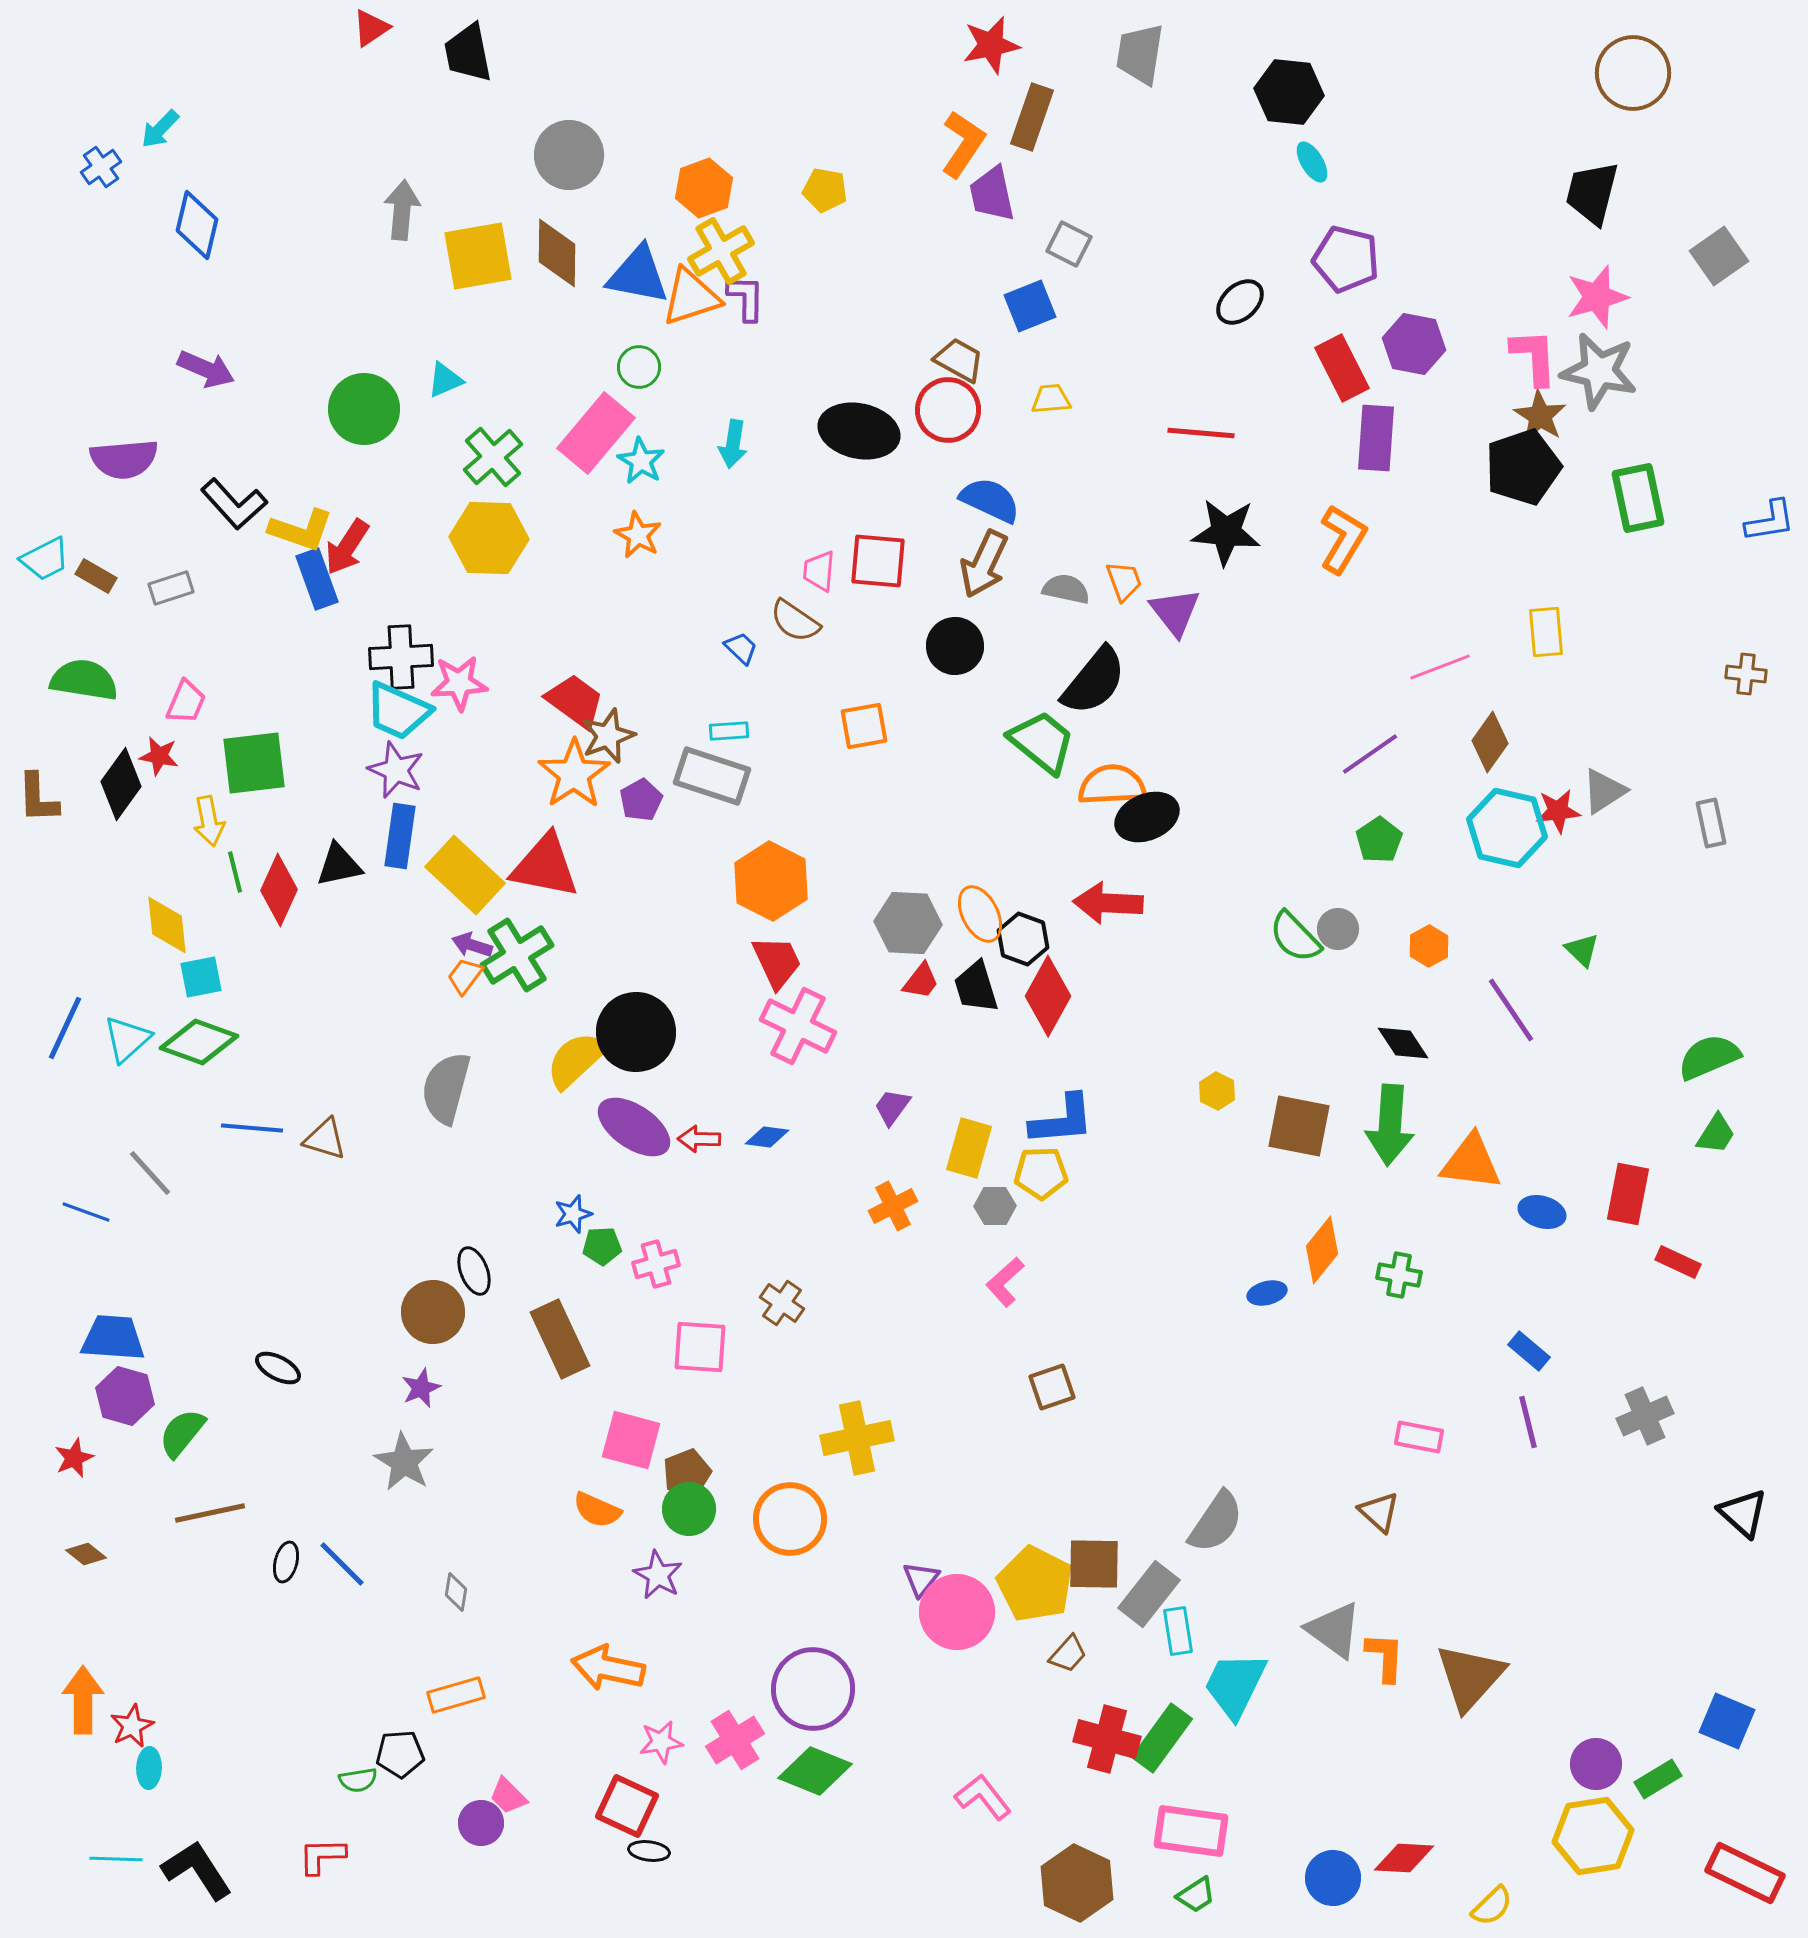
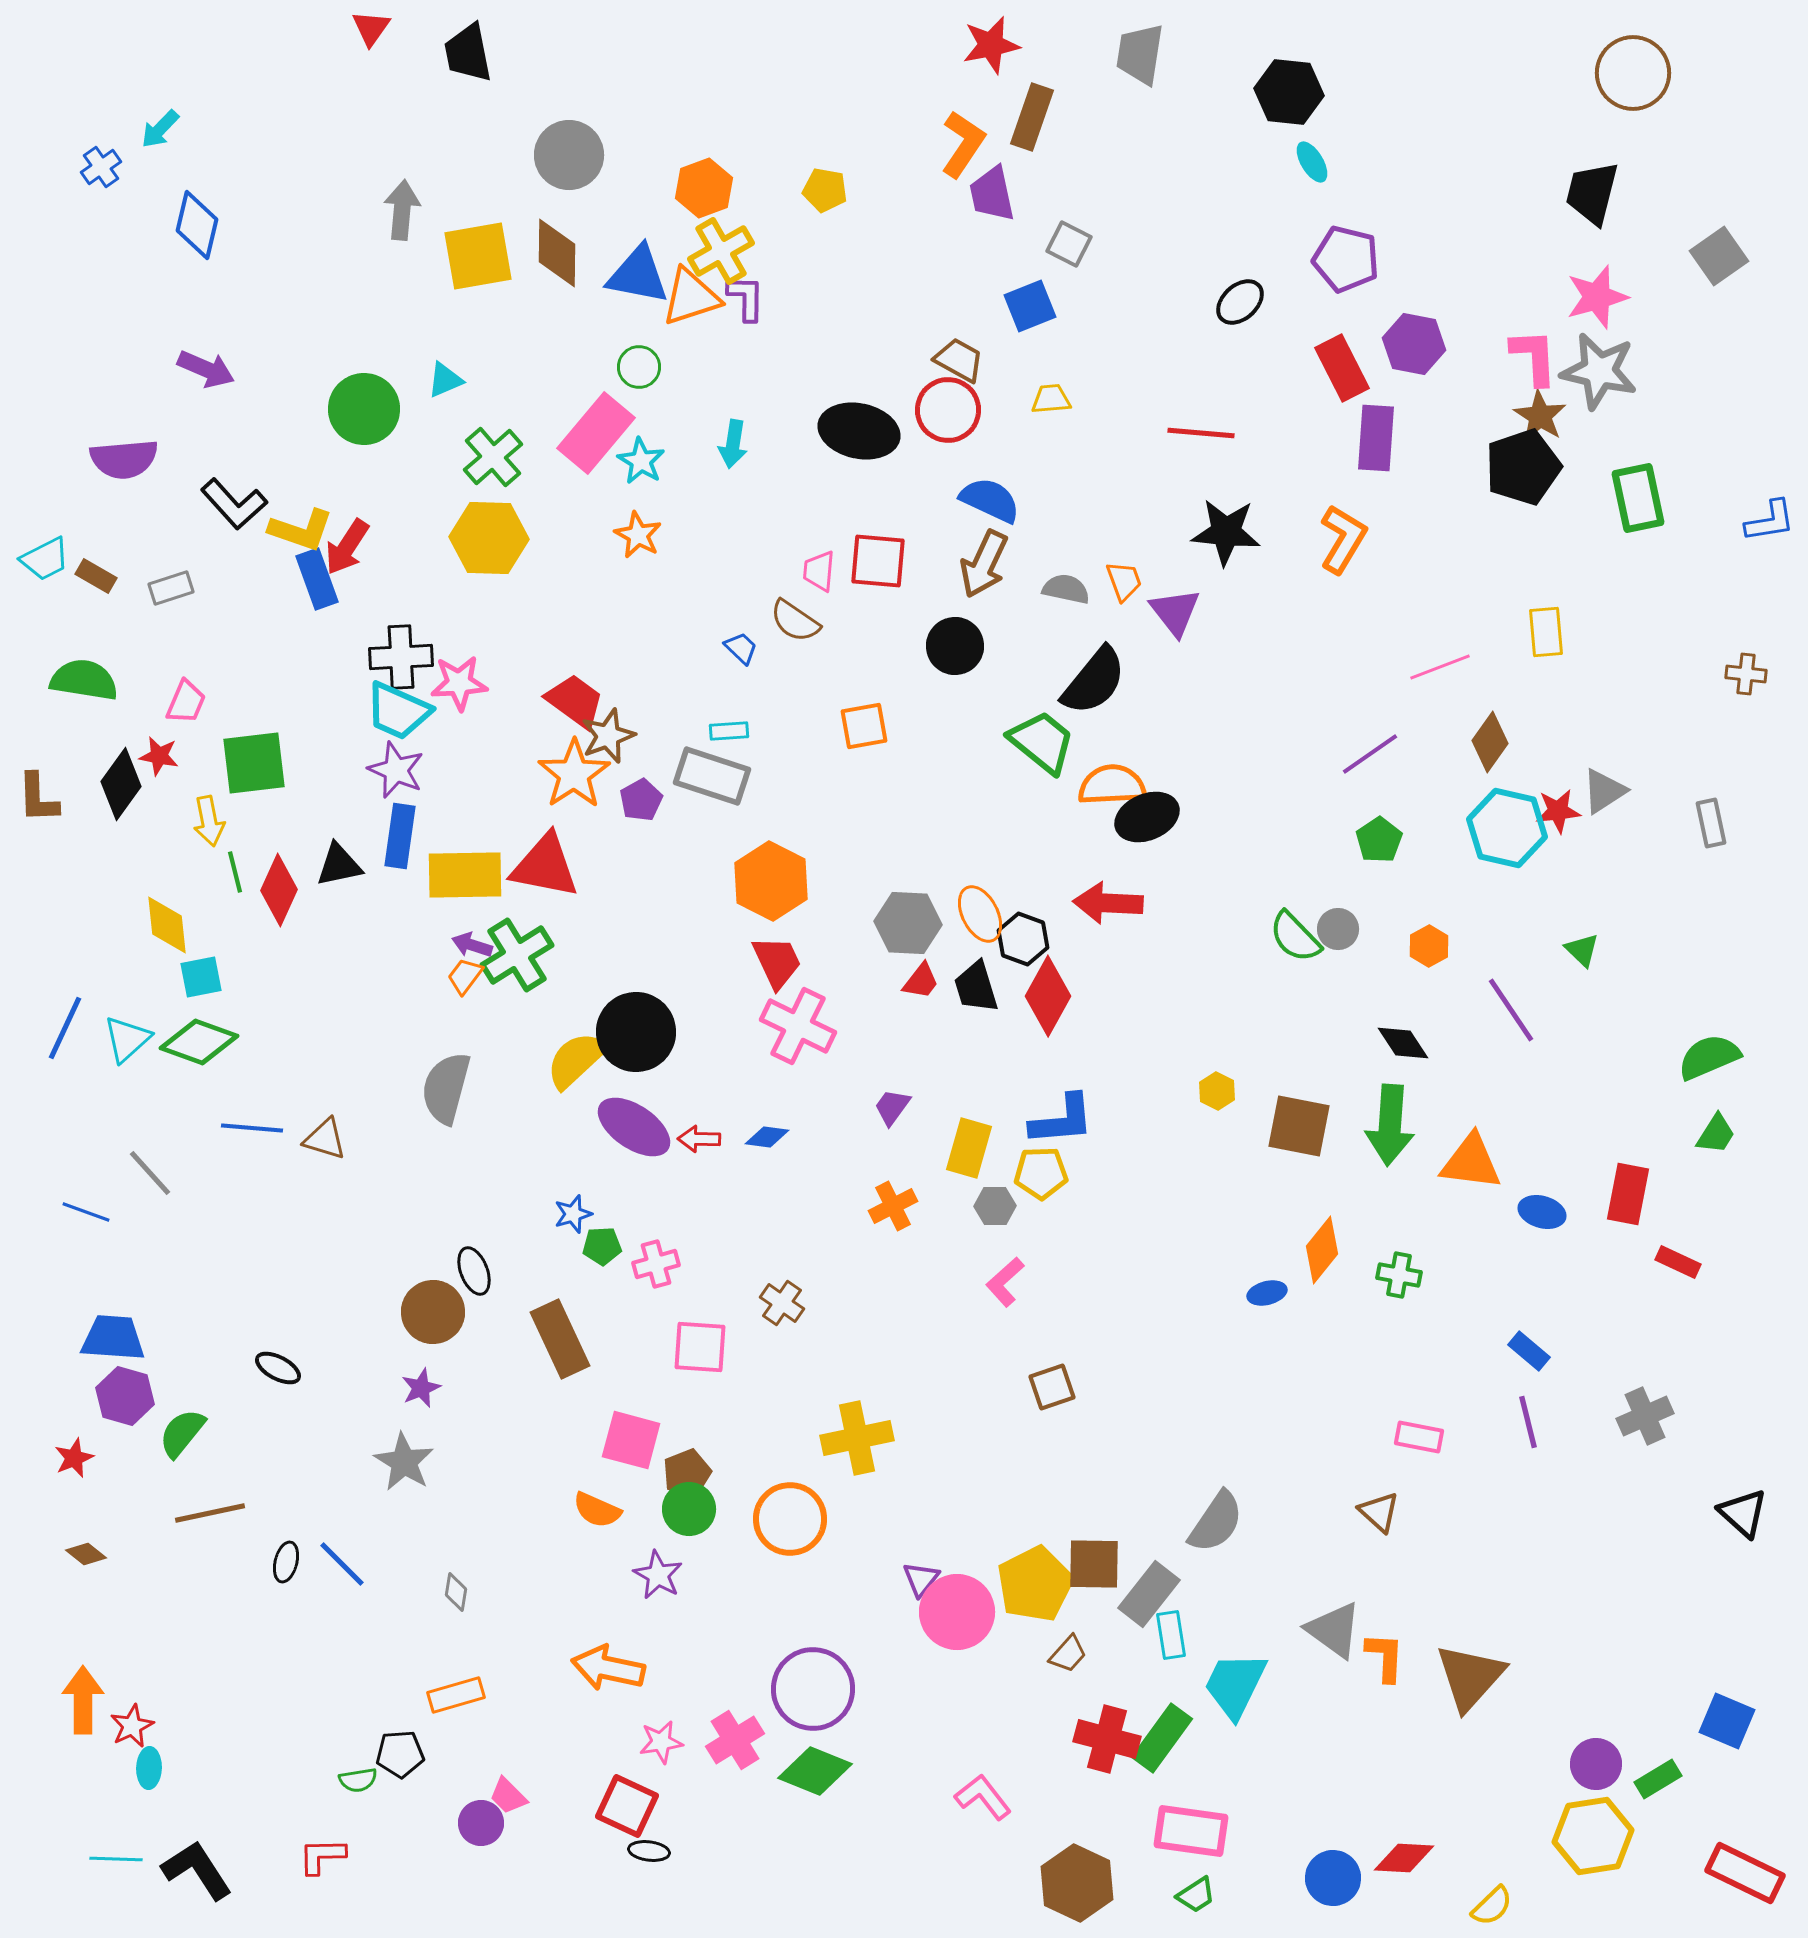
red triangle at (371, 28): rotated 21 degrees counterclockwise
yellow rectangle at (465, 875): rotated 44 degrees counterclockwise
yellow pentagon at (1035, 1584): rotated 18 degrees clockwise
cyan rectangle at (1178, 1631): moved 7 px left, 4 px down
